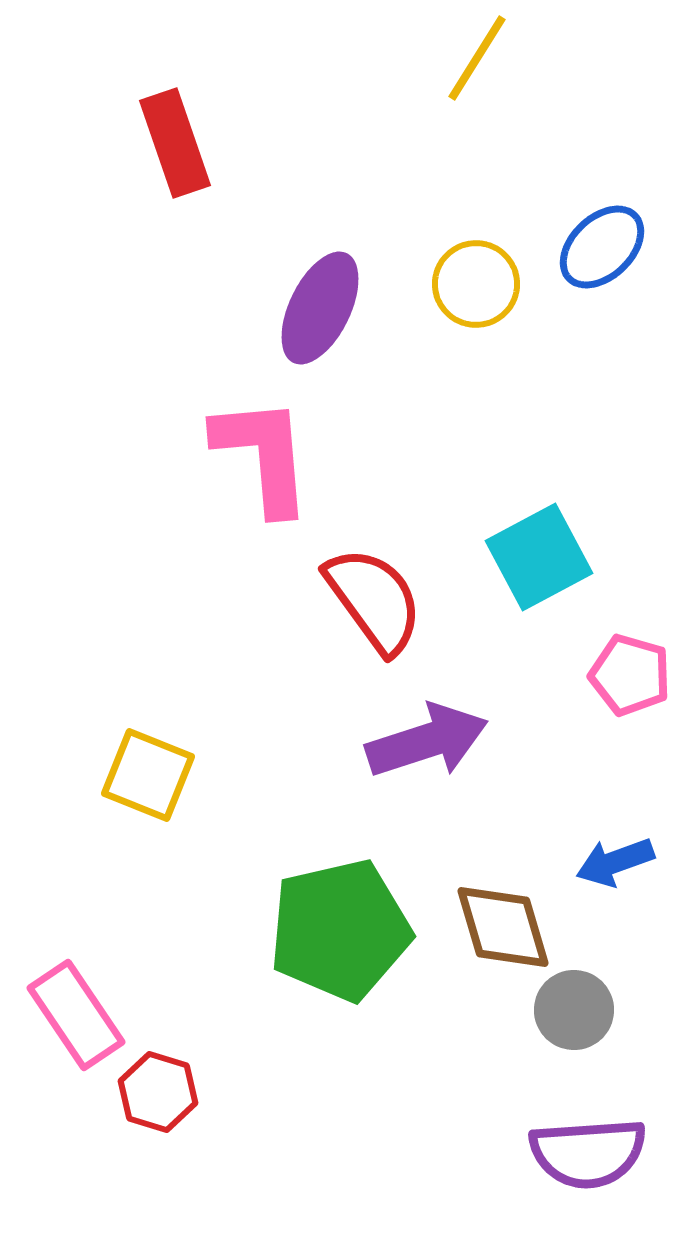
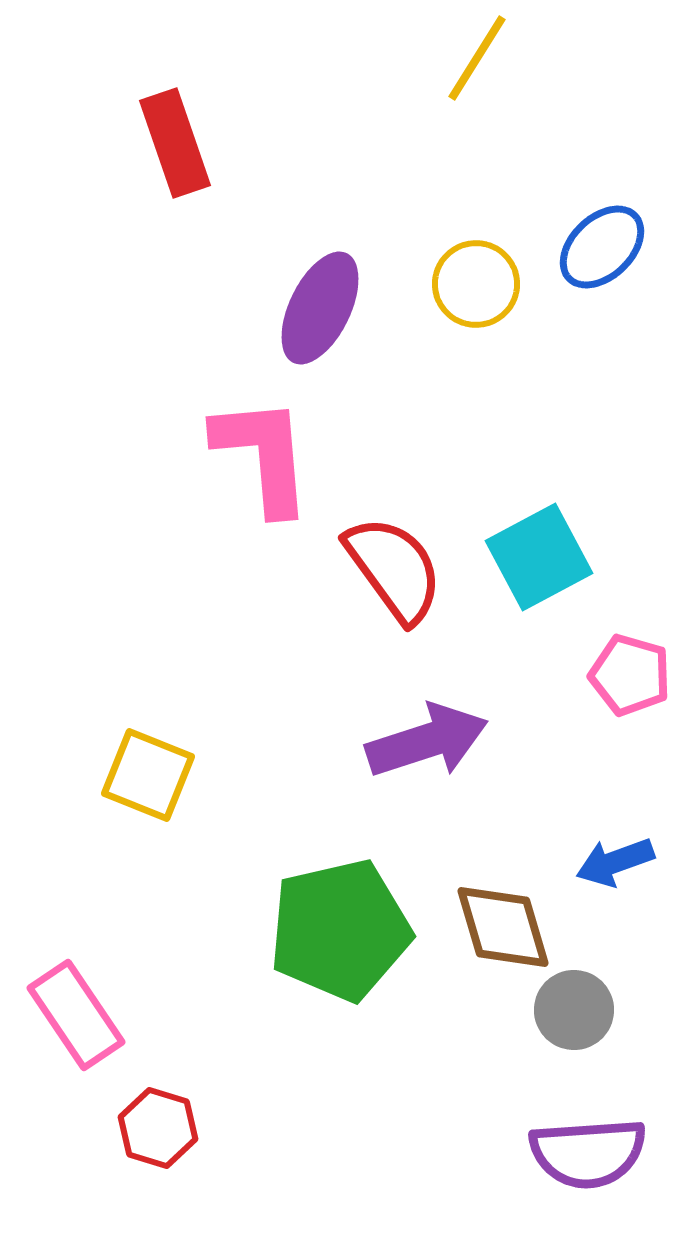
red semicircle: moved 20 px right, 31 px up
red hexagon: moved 36 px down
